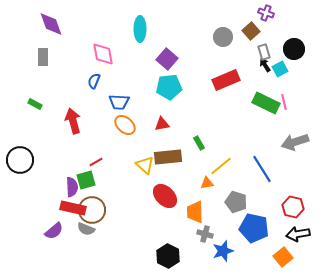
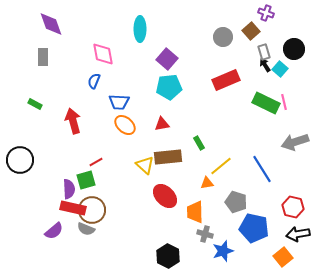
cyan square at (280, 69): rotated 21 degrees counterclockwise
purple semicircle at (72, 187): moved 3 px left, 2 px down
